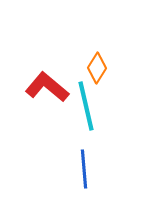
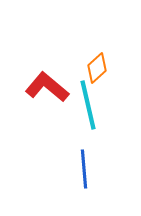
orange diamond: rotated 16 degrees clockwise
cyan line: moved 2 px right, 1 px up
